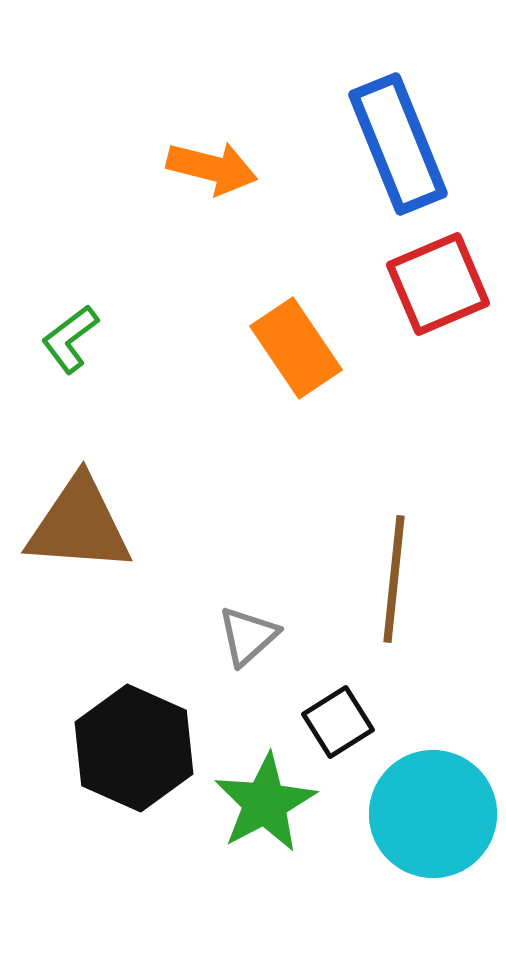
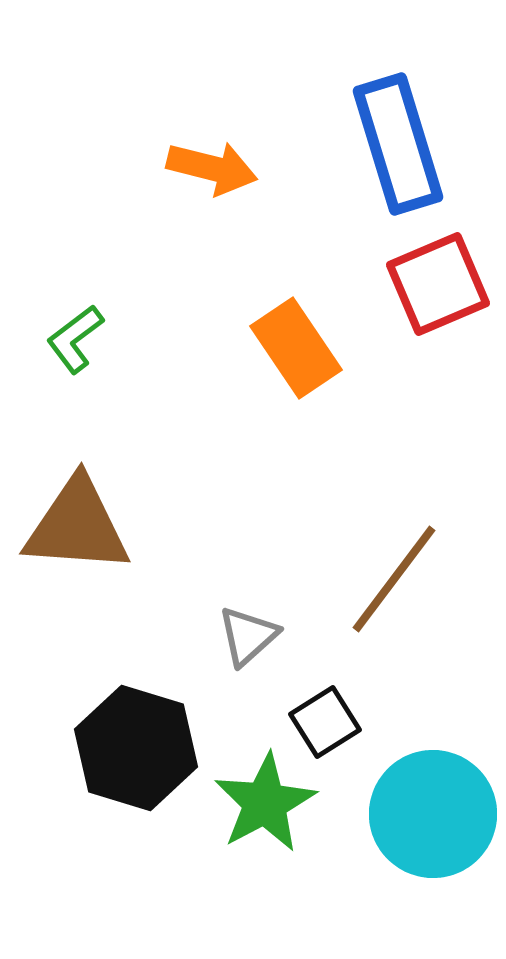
blue rectangle: rotated 5 degrees clockwise
green L-shape: moved 5 px right
brown triangle: moved 2 px left, 1 px down
brown line: rotated 31 degrees clockwise
black square: moved 13 px left
black hexagon: moved 2 px right; rotated 7 degrees counterclockwise
